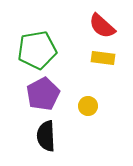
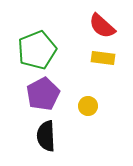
green pentagon: rotated 12 degrees counterclockwise
